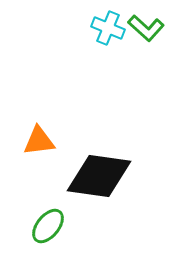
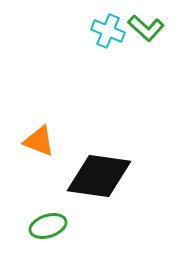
cyan cross: moved 3 px down
orange triangle: rotated 28 degrees clockwise
green ellipse: rotated 33 degrees clockwise
